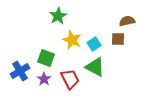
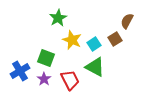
green star: moved 2 px down
brown semicircle: rotated 49 degrees counterclockwise
brown square: moved 3 px left; rotated 32 degrees counterclockwise
red trapezoid: moved 1 px down
